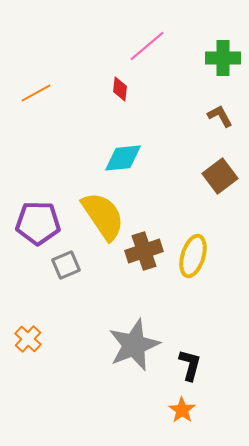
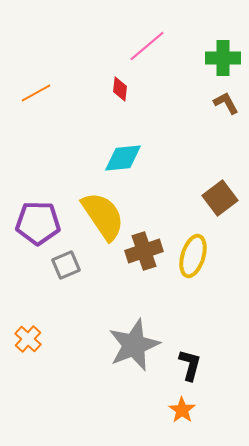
brown L-shape: moved 6 px right, 13 px up
brown square: moved 22 px down
